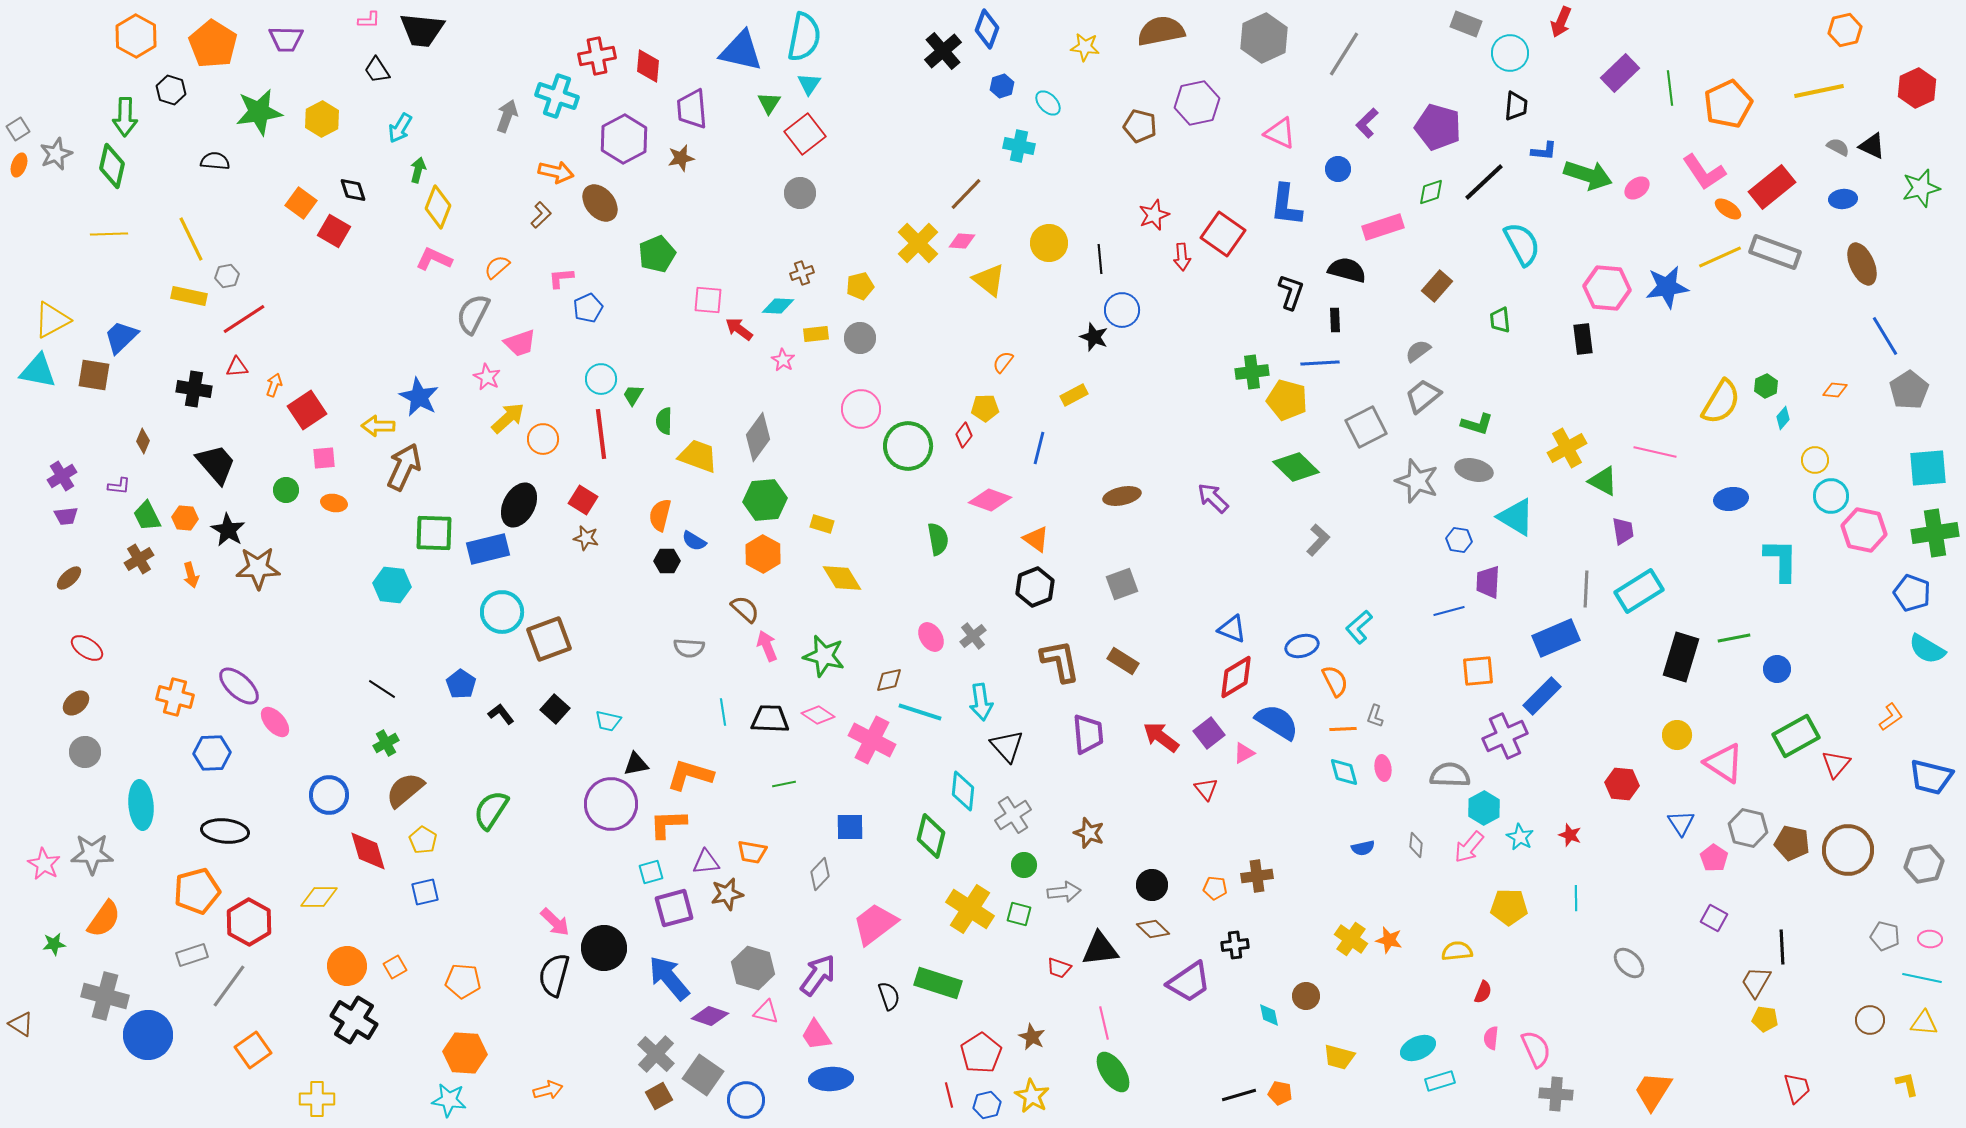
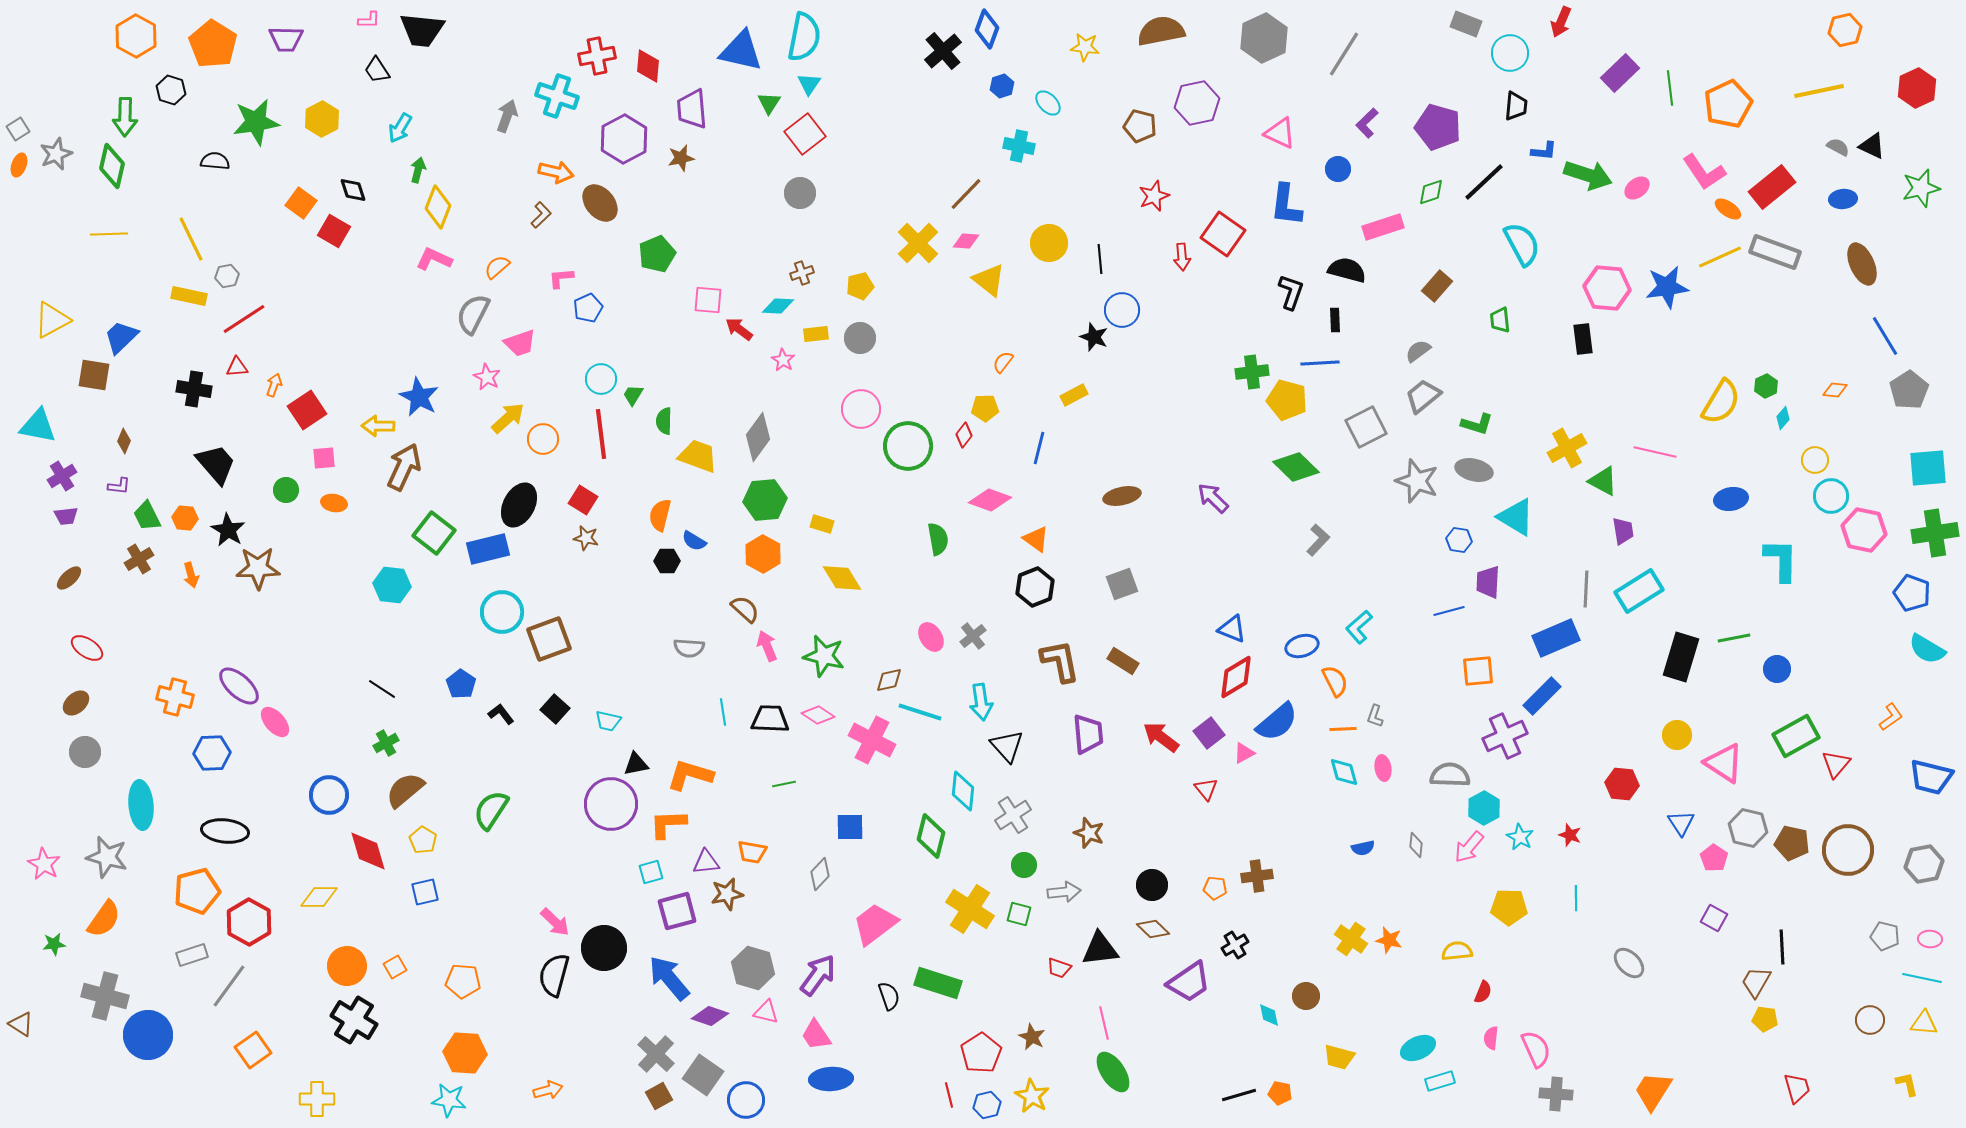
green star at (259, 112): moved 3 px left, 10 px down
red star at (1154, 215): moved 19 px up
pink diamond at (962, 241): moved 4 px right
cyan triangle at (38, 371): moved 55 px down
brown diamond at (143, 441): moved 19 px left
green square at (434, 533): rotated 36 degrees clockwise
blue semicircle at (1277, 722): rotated 108 degrees clockwise
gray star at (92, 854): moved 15 px right, 3 px down; rotated 15 degrees clockwise
purple square at (674, 908): moved 3 px right, 3 px down
black cross at (1235, 945): rotated 24 degrees counterclockwise
